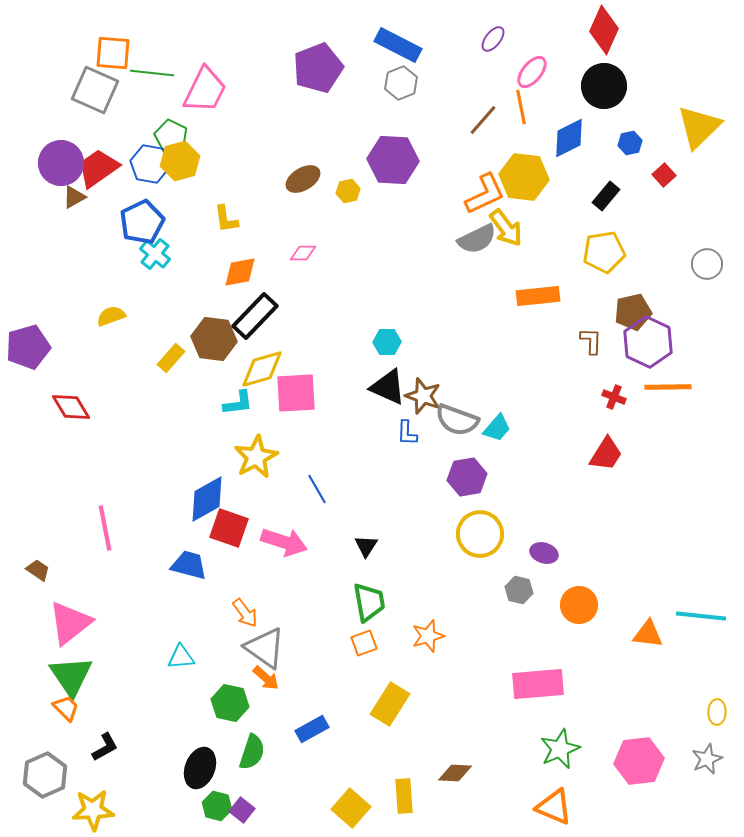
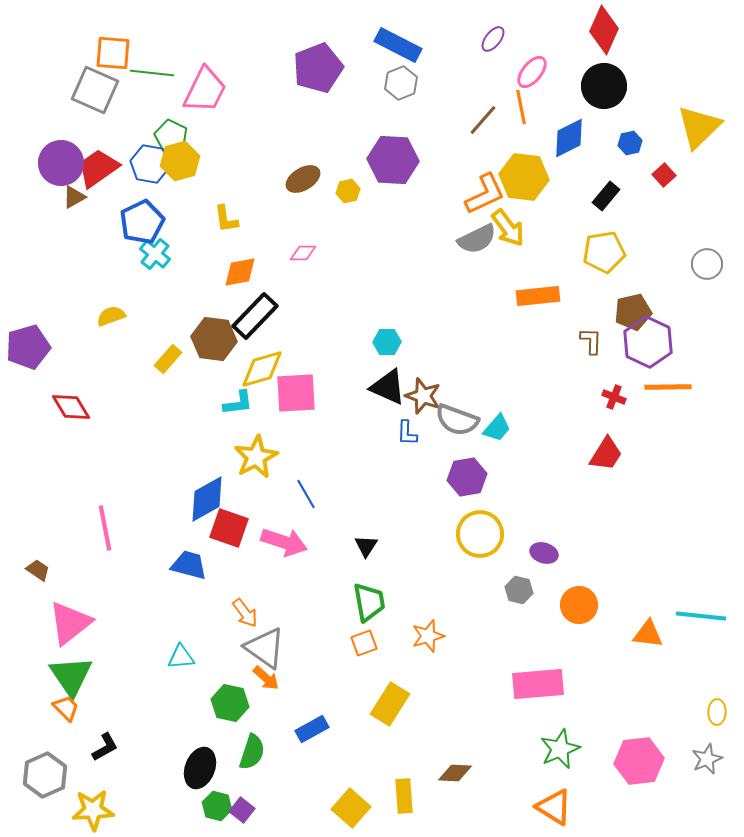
yellow arrow at (506, 228): moved 2 px right
yellow rectangle at (171, 358): moved 3 px left, 1 px down
blue line at (317, 489): moved 11 px left, 5 px down
orange triangle at (554, 807): rotated 9 degrees clockwise
